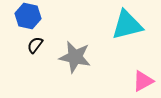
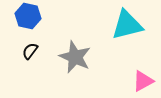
black semicircle: moved 5 px left, 6 px down
gray star: rotated 12 degrees clockwise
